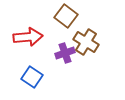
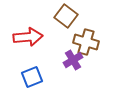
brown cross: rotated 15 degrees counterclockwise
purple cross: moved 8 px right, 7 px down; rotated 12 degrees counterclockwise
blue square: rotated 35 degrees clockwise
